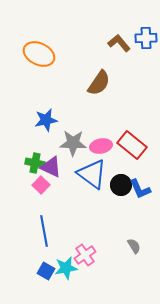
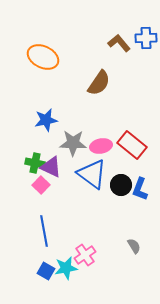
orange ellipse: moved 4 px right, 3 px down
blue L-shape: rotated 45 degrees clockwise
